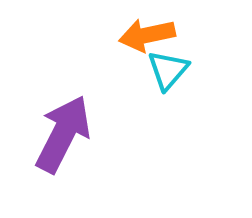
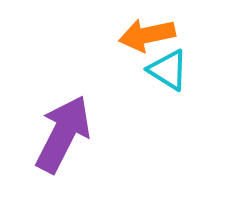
cyan triangle: rotated 39 degrees counterclockwise
